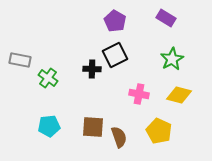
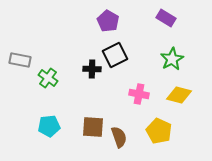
purple pentagon: moved 7 px left
